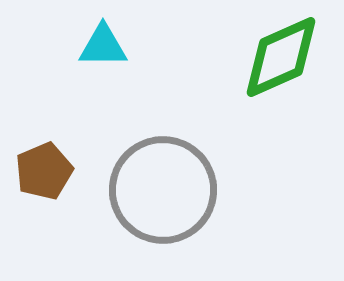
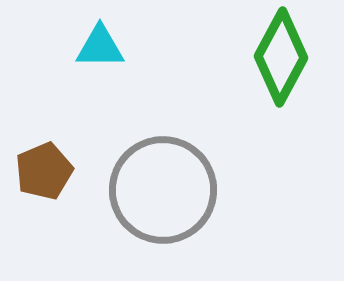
cyan triangle: moved 3 px left, 1 px down
green diamond: rotated 38 degrees counterclockwise
